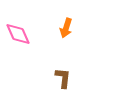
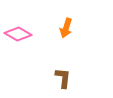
pink diamond: rotated 36 degrees counterclockwise
